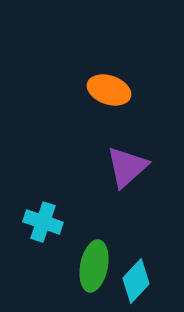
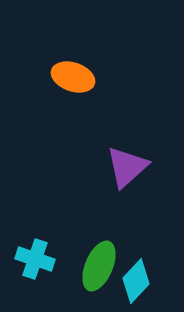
orange ellipse: moved 36 px left, 13 px up
cyan cross: moved 8 px left, 37 px down
green ellipse: moved 5 px right; rotated 12 degrees clockwise
